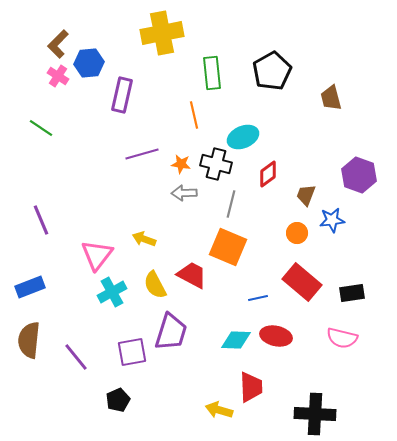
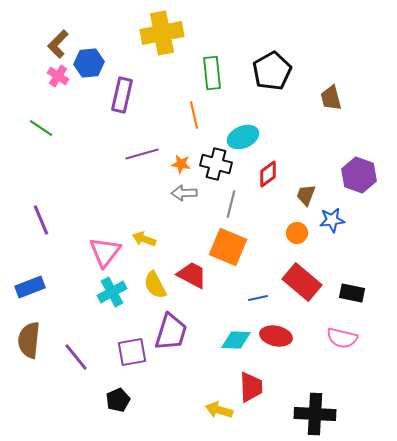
pink triangle at (97, 255): moved 8 px right, 3 px up
black rectangle at (352, 293): rotated 20 degrees clockwise
